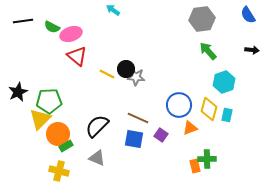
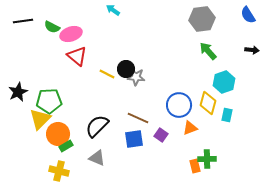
yellow diamond: moved 1 px left, 6 px up
blue square: rotated 18 degrees counterclockwise
